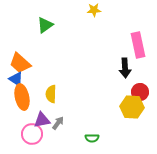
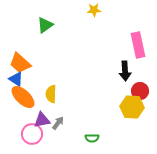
black arrow: moved 3 px down
red circle: moved 1 px up
orange ellipse: moved 1 px right; rotated 35 degrees counterclockwise
